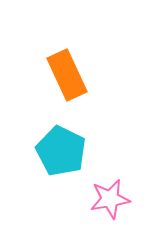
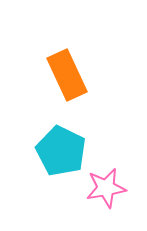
pink star: moved 4 px left, 11 px up
